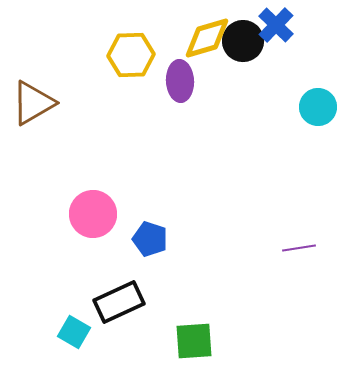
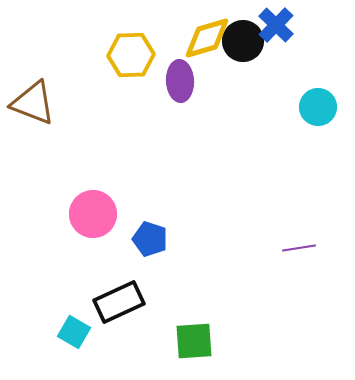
brown triangle: rotated 51 degrees clockwise
